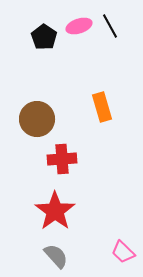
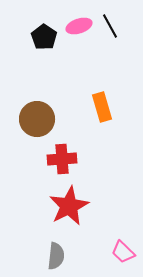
red star: moved 14 px right, 5 px up; rotated 9 degrees clockwise
gray semicircle: rotated 48 degrees clockwise
